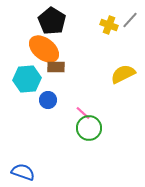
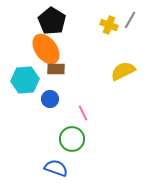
gray line: rotated 12 degrees counterclockwise
orange ellipse: moved 2 px right; rotated 16 degrees clockwise
brown rectangle: moved 2 px down
yellow semicircle: moved 3 px up
cyan hexagon: moved 2 px left, 1 px down
blue circle: moved 2 px right, 1 px up
pink line: rotated 21 degrees clockwise
green circle: moved 17 px left, 11 px down
blue semicircle: moved 33 px right, 4 px up
